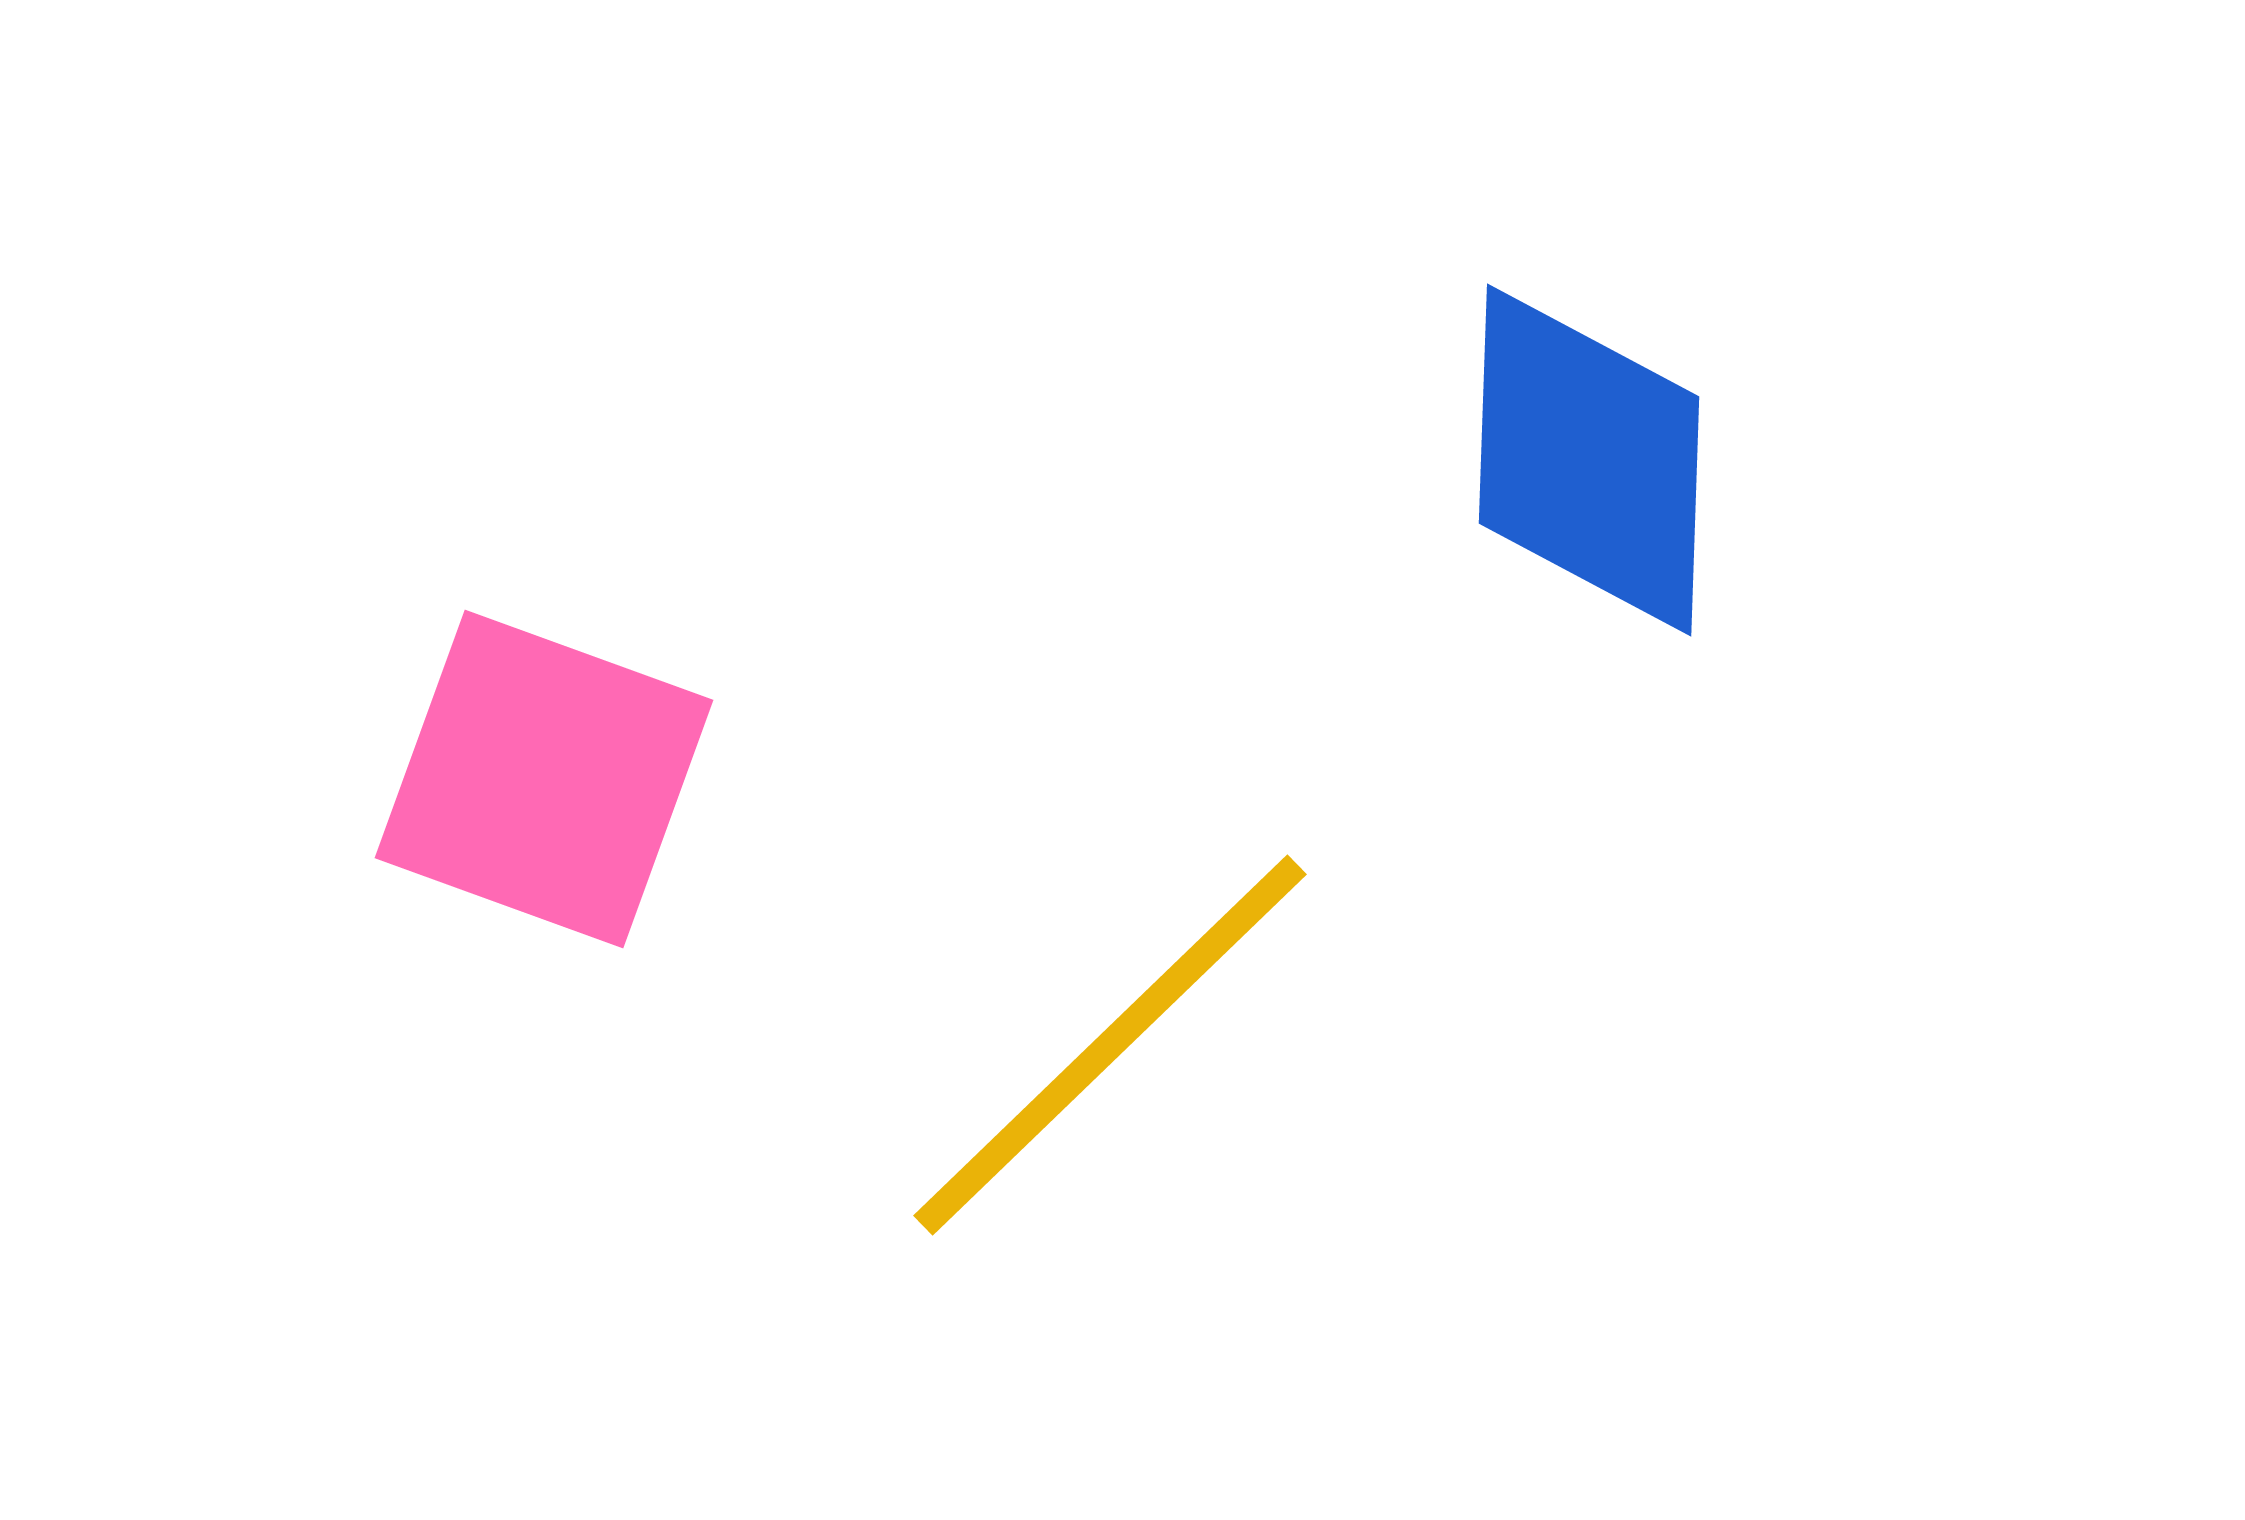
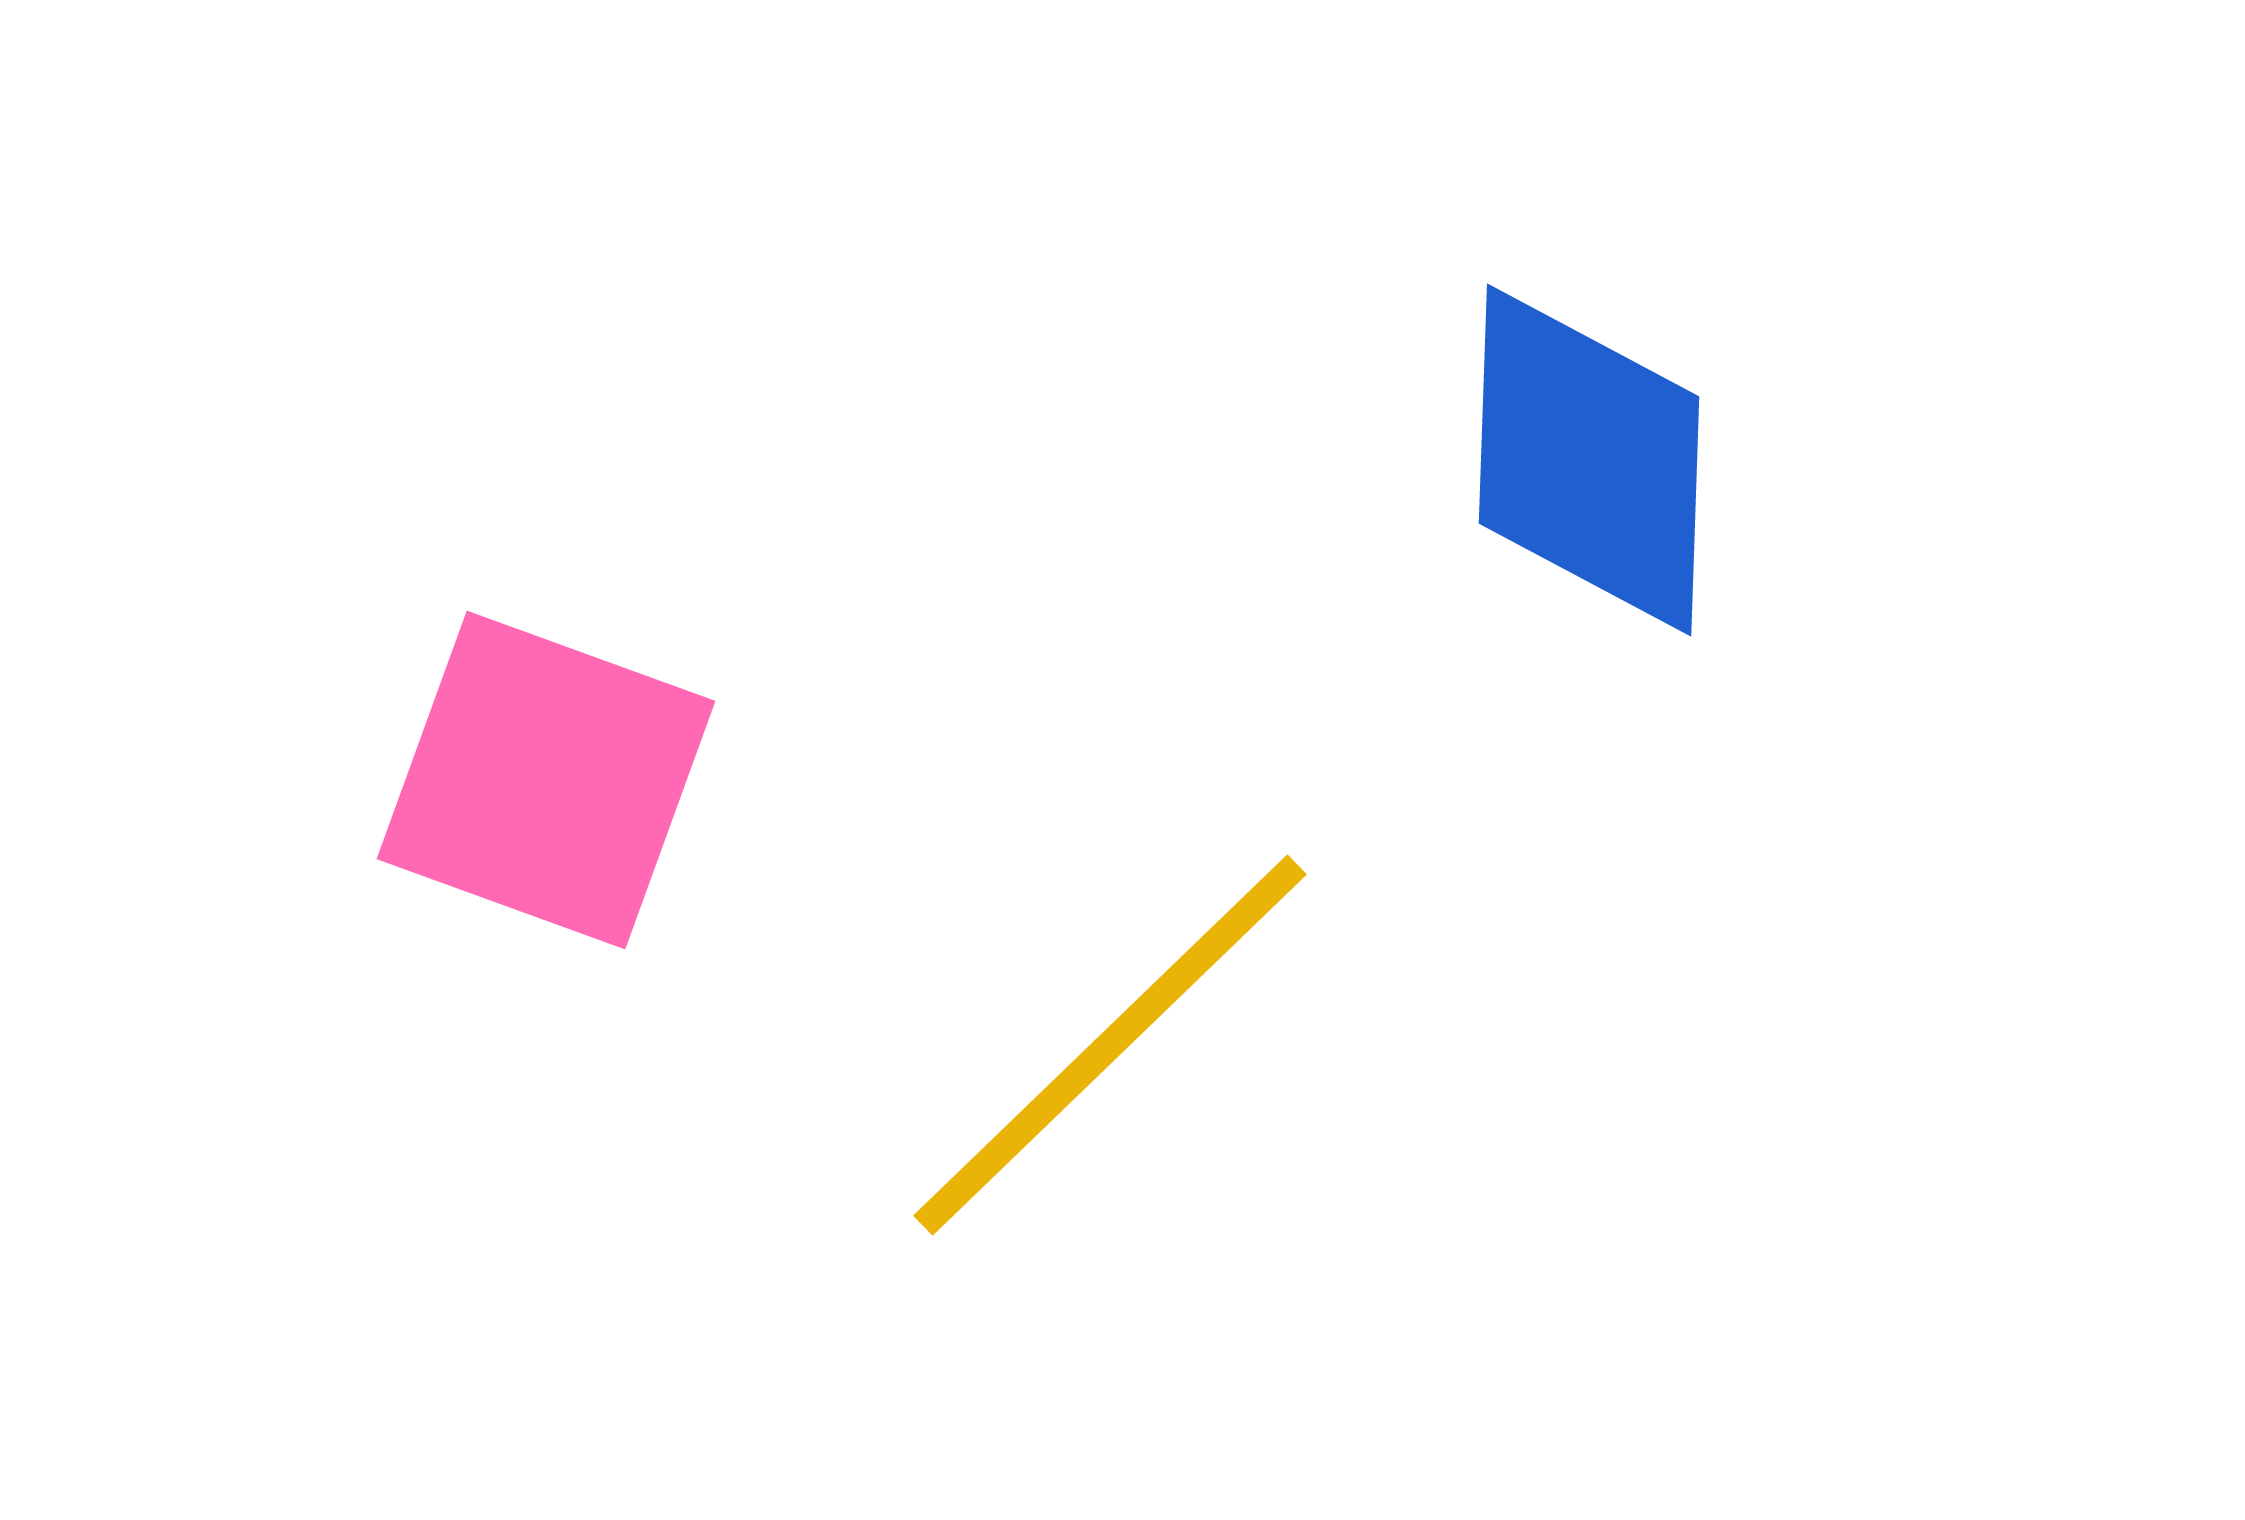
pink square: moved 2 px right, 1 px down
